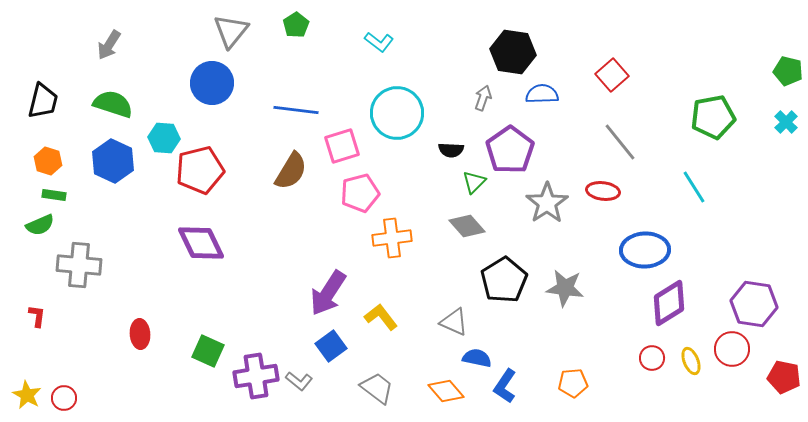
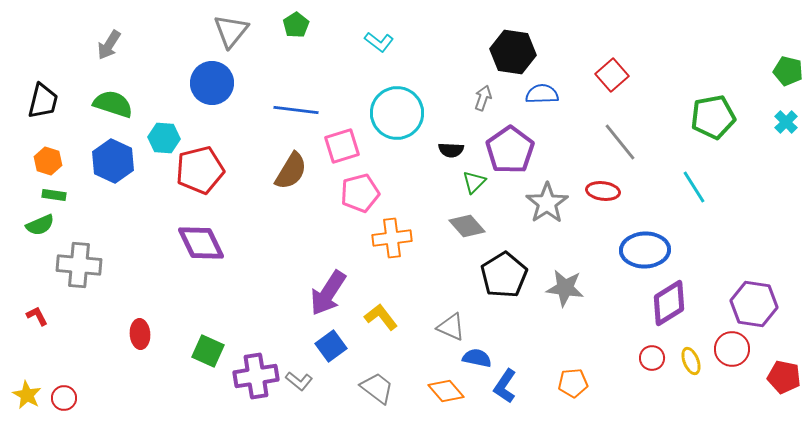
black pentagon at (504, 280): moved 5 px up
red L-shape at (37, 316): rotated 35 degrees counterclockwise
gray triangle at (454, 322): moved 3 px left, 5 px down
